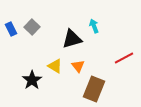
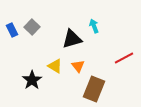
blue rectangle: moved 1 px right, 1 px down
